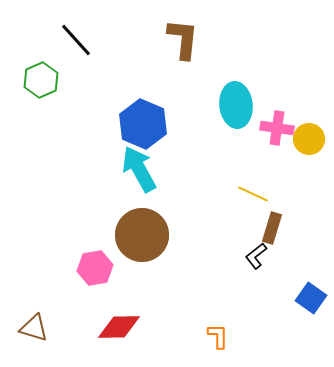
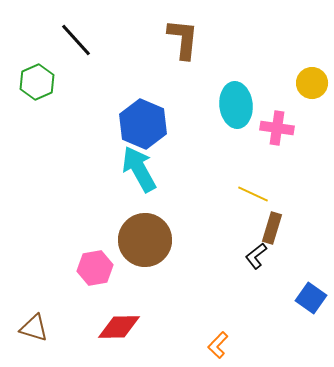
green hexagon: moved 4 px left, 2 px down
yellow circle: moved 3 px right, 56 px up
brown circle: moved 3 px right, 5 px down
orange L-shape: moved 9 px down; rotated 136 degrees counterclockwise
